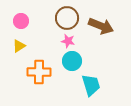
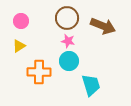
brown arrow: moved 2 px right
cyan circle: moved 3 px left
